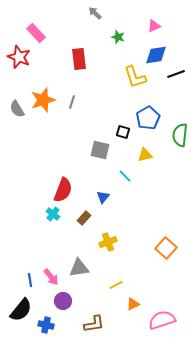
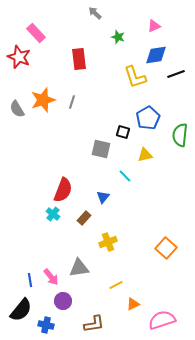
gray square: moved 1 px right, 1 px up
